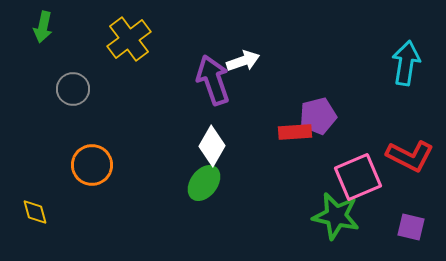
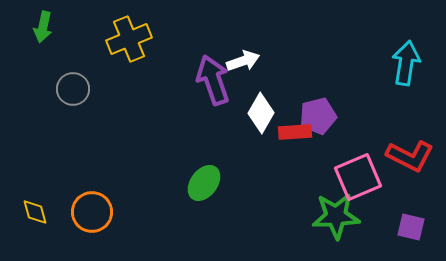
yellow cross: rotated 15 degrees clockwise
white diamond: moved 49 px right, 33 px up
orange circle: moved 47 px down
green star: rotated 15 degrees counterclockwise
